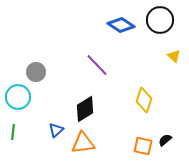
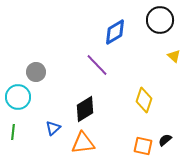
blue diamond: moved 6 px left, 7 px down; rotated 64 degrees counterclockwise
blue triangle: moved 3 px left, 2 px up
